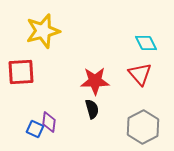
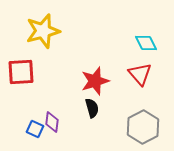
red star: rotated 16 degrees counterclockwise
black semicircle: moved 1 px up
purple diamond: moved 3 px right
